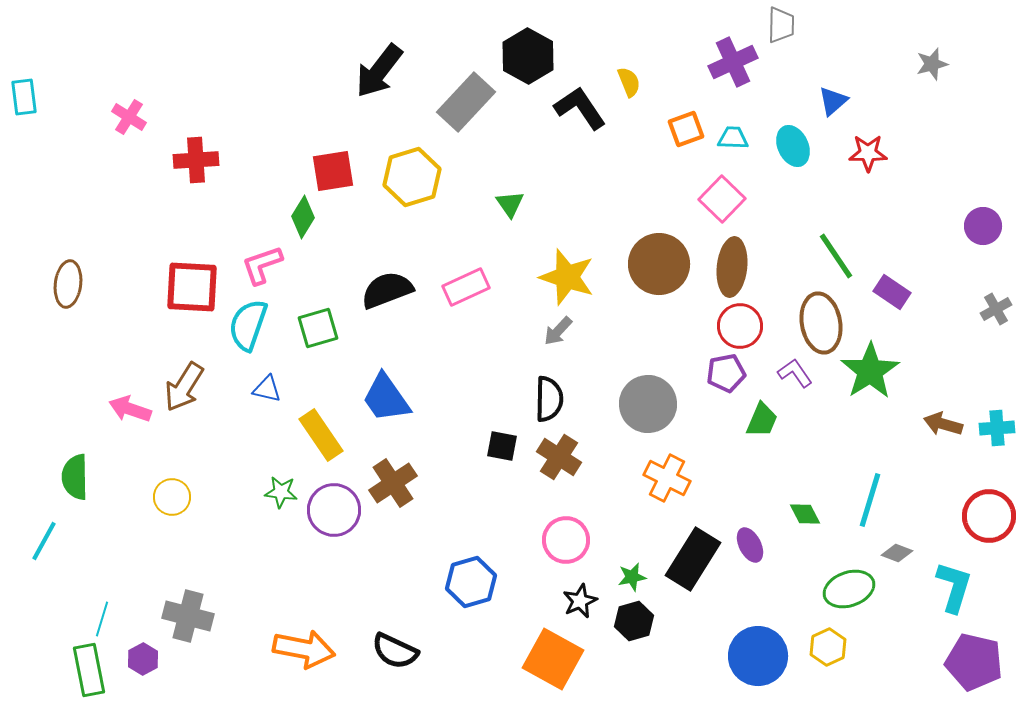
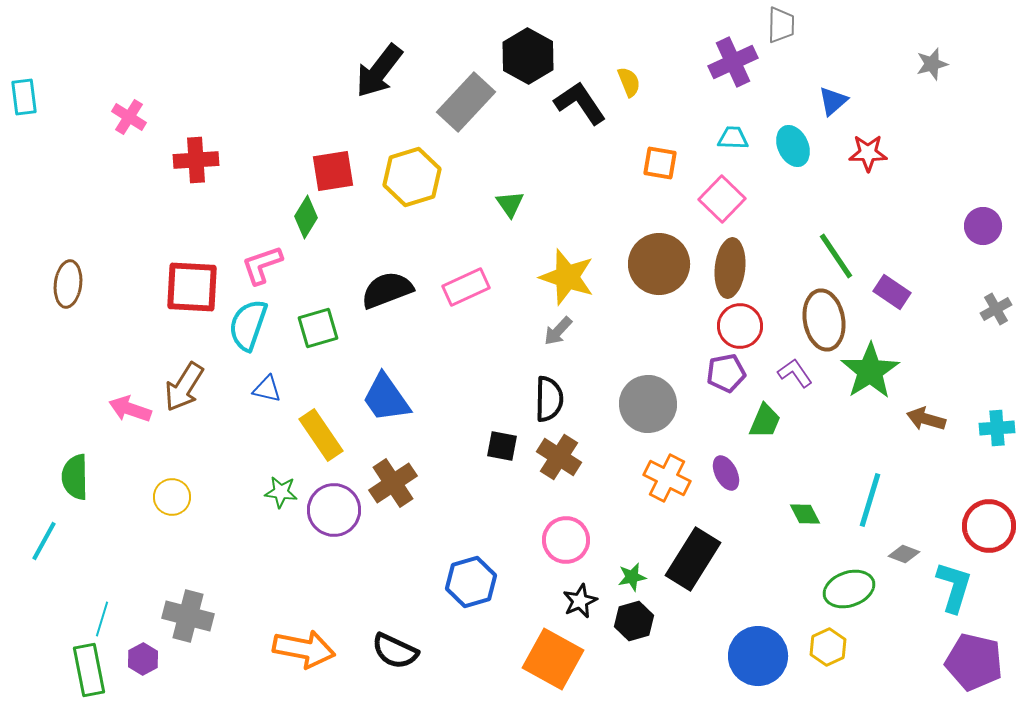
black L-shape at (580, 108): moved 5 px up
orange square at (686, 129): moved 26 px left, 34 px down; rotated 30 degrees clockwise
green diamond at (303, 217): moved 3 px right
brown ellipse at (732, 267): moved 2 px left, 1 px down
brown ellipse at (821, 323): moved 3 px right, 3 px up
green trapezoid at (762, 420): moved 3 px right, 1 px down
brown arrow at (943, 424): moved 17 px left, 5 px up
red circle at (989, 516): moved 10 px down
purple ellipse at (750, 545): moved 24 px left, 72 px up
gray diamond at (897, 553): moved 7 px right, 1 px down
